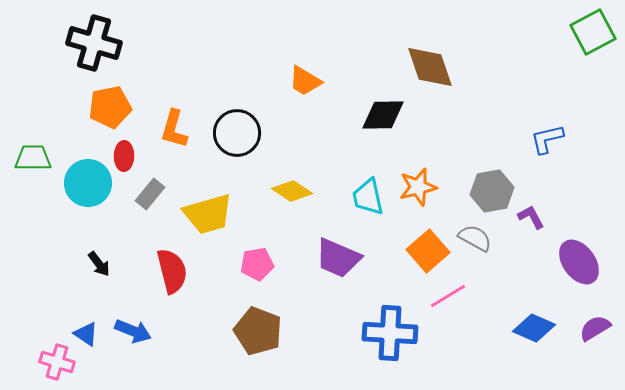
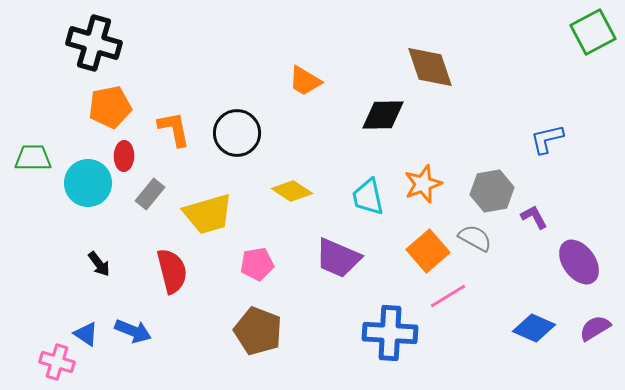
orange L-shape: rotated 153 degrees clockwise
orange star: moved 5 px right, 3 px up; rotated 6 degrees counterclockwise
purple L-shape: moved 3 px right
